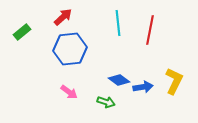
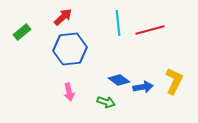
red line: rotated 64 degrees clockwise
pink arrow: rotated 42 degrees clockwise
